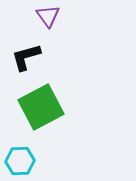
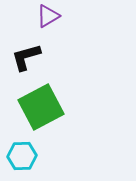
purple triangle: rotated 35 degrees clockwise
cyan hexagon: moved 2 px right, 5 px up
